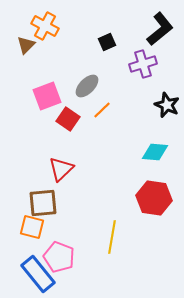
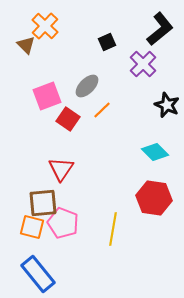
orange cross: rotated 16 degrees clockwise
brown triangle: rotated 30 degrees counterclockwise
purple cross: rotated 28 degrees counterclockwise
cyan diamond: rotated 40 degrees clockwise
red triangle: rotated 12 degrees counterclockwise
yellow line: moved 1 px right, 8 px up
pink pentagon: moved 4 px right, 34 px up
